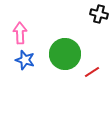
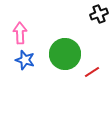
black cross: rotated 36 degrees counterclockwise
